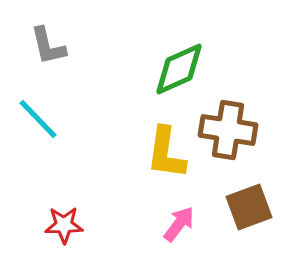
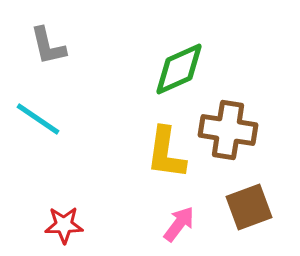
cyan line: rotated 12 degrees counterclockwise
